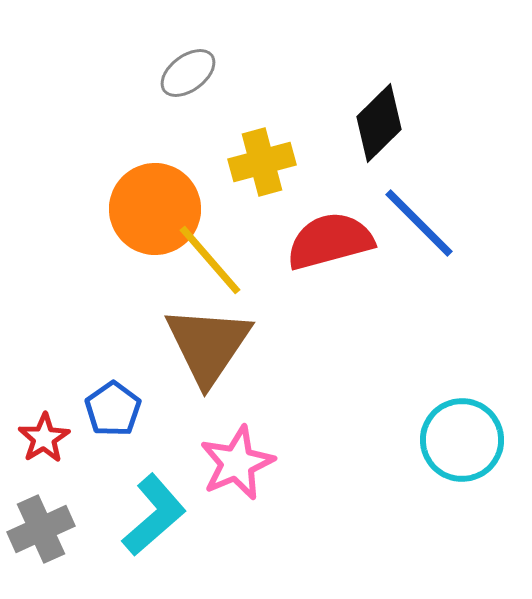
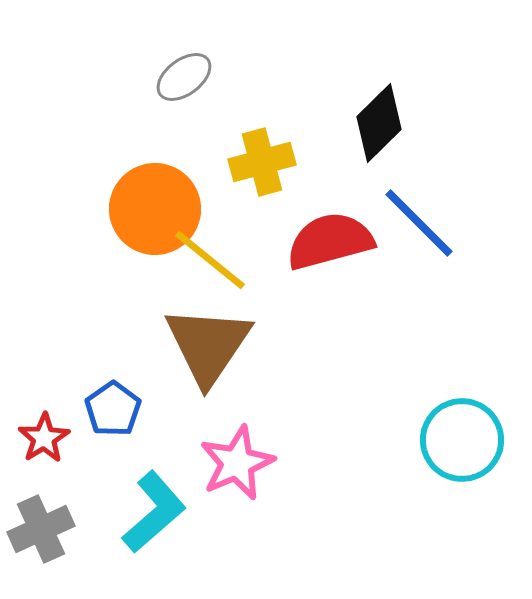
gray ellipse: moved 4 px left, 4 px down
yellow line: rotated 10 degrees counterclockwise
cyan L-shape: moved 3 px up
